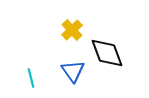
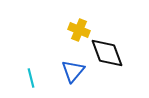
yellow cross: moved 7 px right; rotated 25 degrees counterclockwise
blue triangle: rotated 15 degrees clockwise
